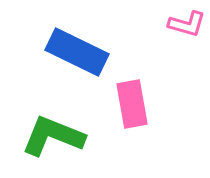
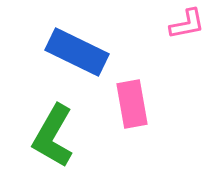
pink L-shape: rotated 27 degrees counterclockwise
green L-shape: rotated 82 degrees counterclockwise
